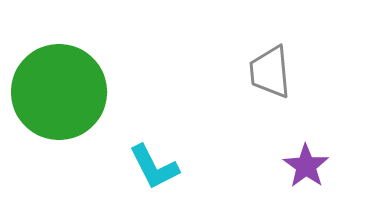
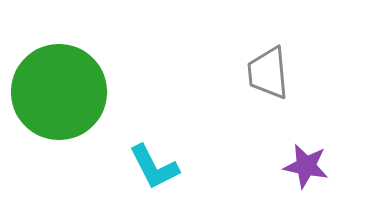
gray trapezoid: moved 2 px left, 1 px down
purple star: rotated 24 degrees counterclockwise
